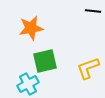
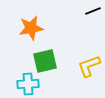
black line: rotated 28 degrees counterclockwise
yellow L-shape: moved 1 px right, 2 px up
cyan cross: rotated 25 degrees clockwise
